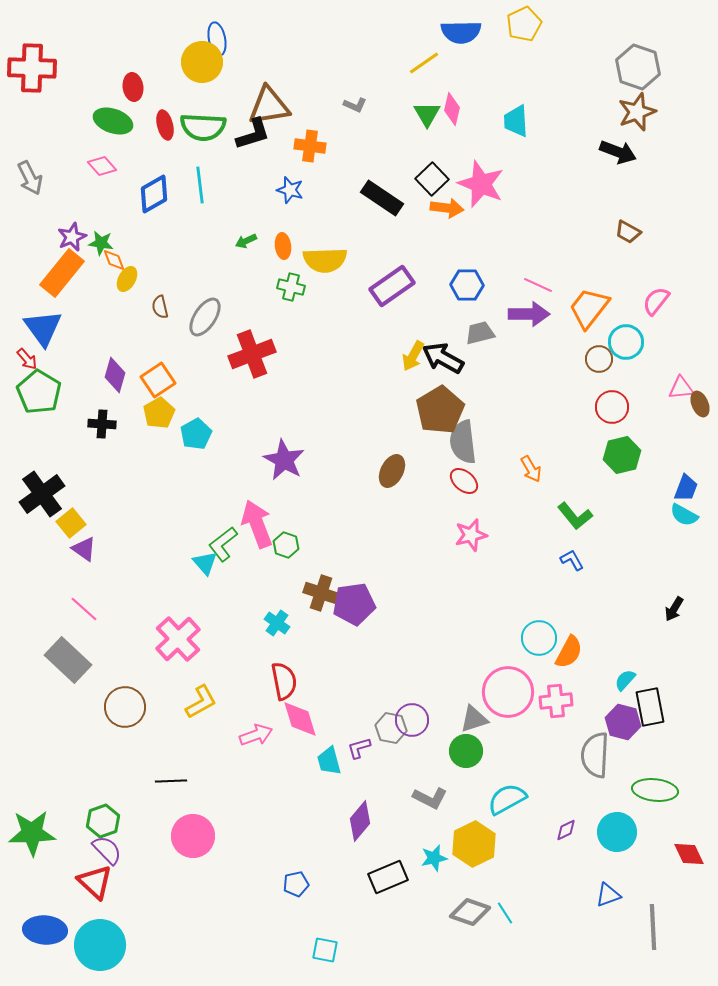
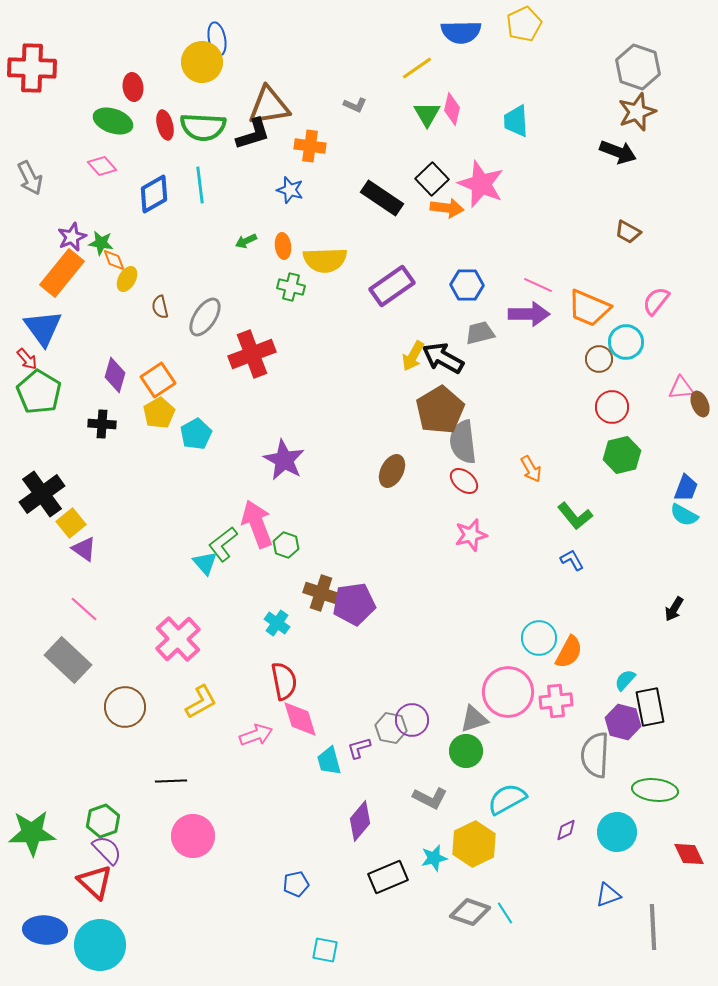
yellow line at (424, 63): moved 7 px left, 5 px down
orange trapezoid at (589, 308): rotated 105 degrees counterclockwise
